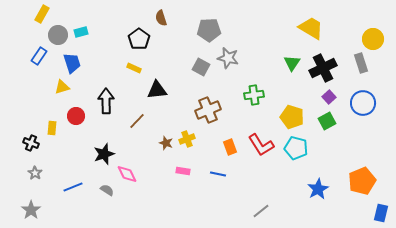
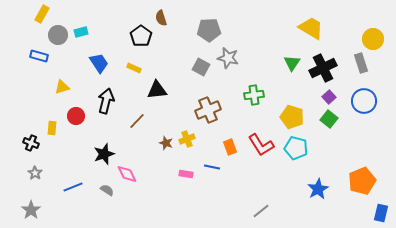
black pentagon at (139, 39): moved 2 px right, 3 px up
blue rectangle at (39, 56): rotated 72 degrees clockwise
blue trapezoid at (72, 63): moved 27 px right; rotated 15 degrees counterclockwise
black arrow at (106, 101): rotated 15 degrees clockwise
blue circle at (363, 103): moved 1 px right, 2 px up
green square at (327, 121): moved 2 px right, 2 px up; rotated 24 degrees counterclockwise
pink rectangle at (183, 171): moved 3 px right, 3 px down
blue line at (218, 174): moved 6 px left, 7 px up
